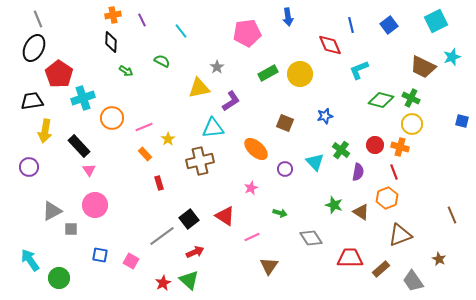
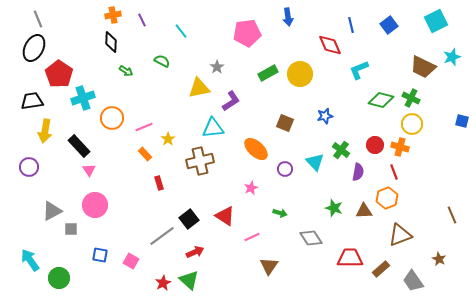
green star at (334, 205): moved 3 px down
brown triangle at (361, 212): moved 3 px right, 1 px up; rotated 36 degrees counterclockwise
